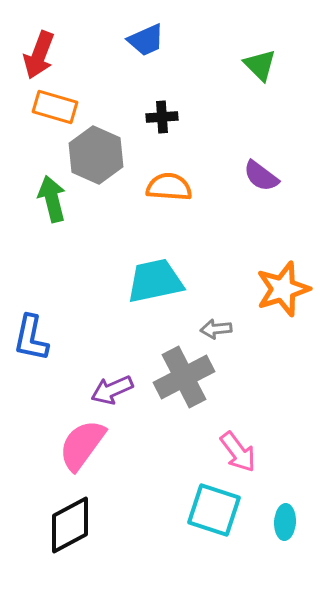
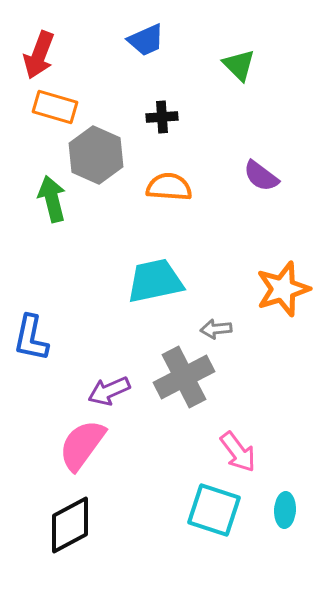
green triangle: moved 21 px left
purple arrow: moved 3 px left, 1 px down
cyan ellipse: moved 12 px up
